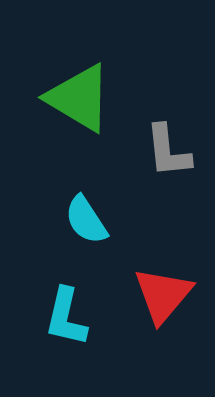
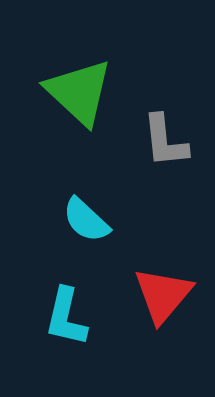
green triangle: moved 6 px up; rotated 12 degrees clockwise
gray L-shape: moved 3 px left, 10 px up
cyan semicircle: rotated 14 degrees counterclockwise
